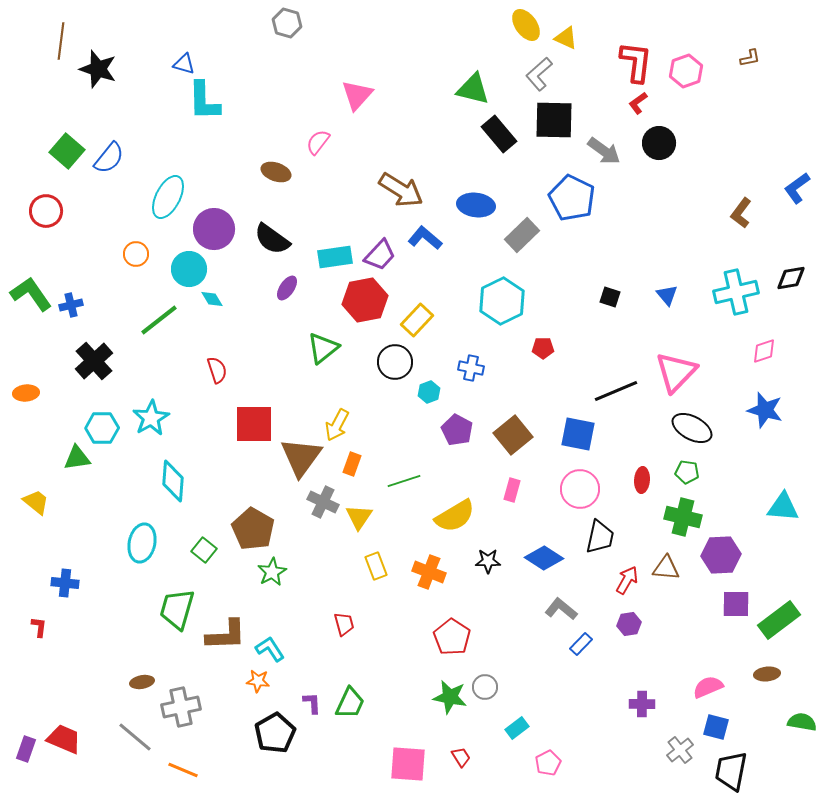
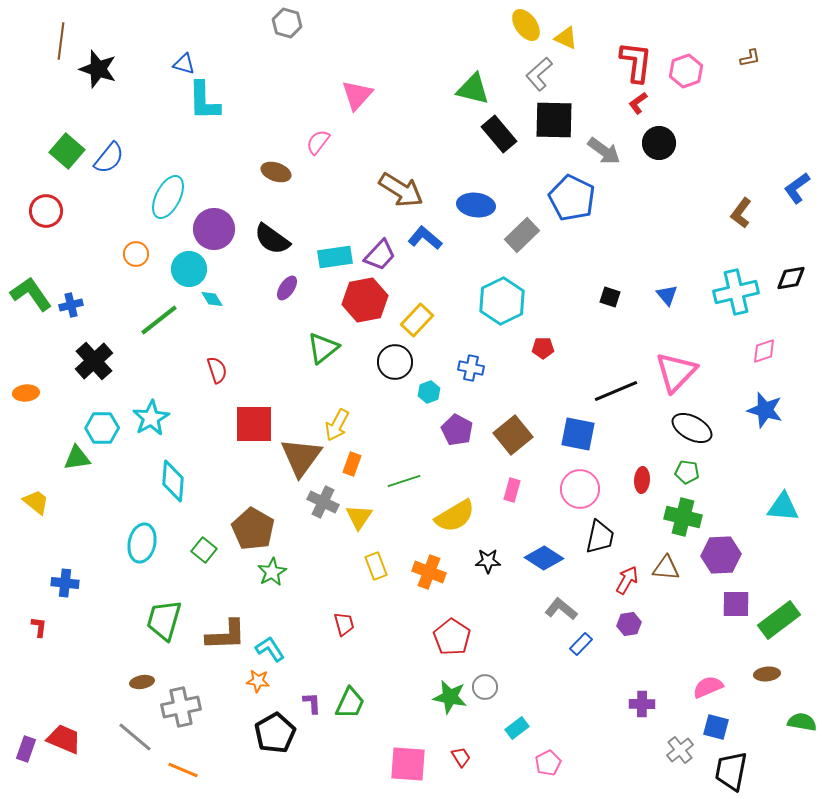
green trapezoid at (177, 609): moved 13 px left, 11 px down
